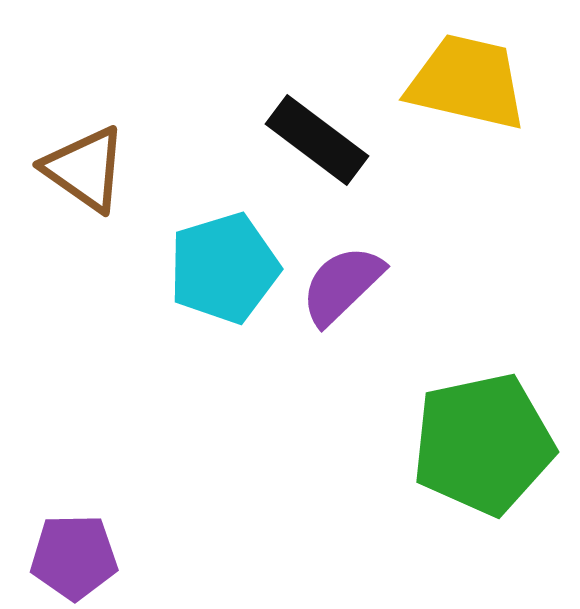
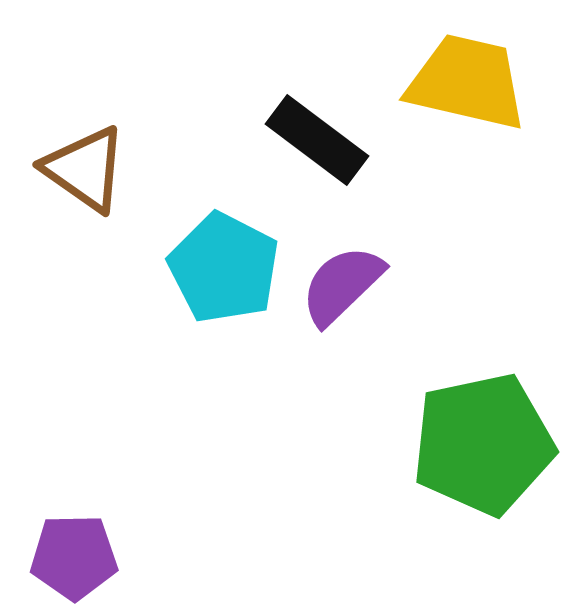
cyan pentagon: rotated 28 degrees counterclockwise
